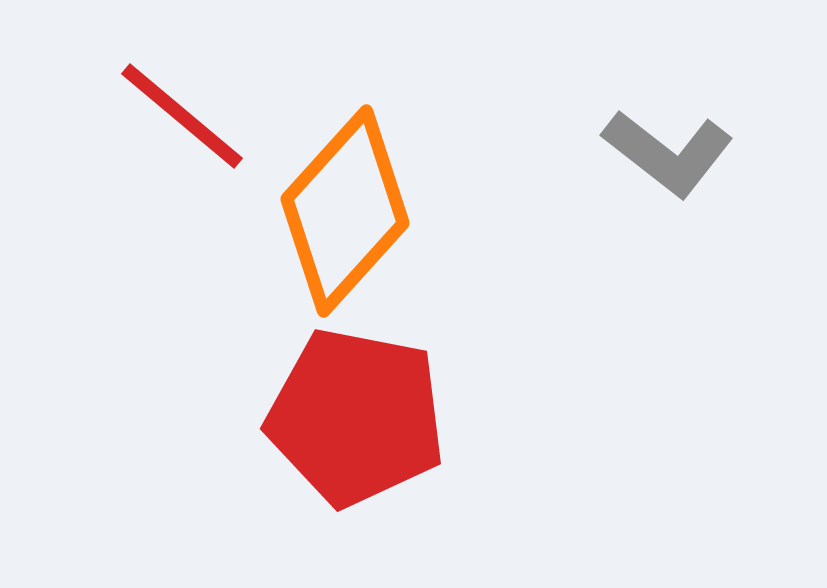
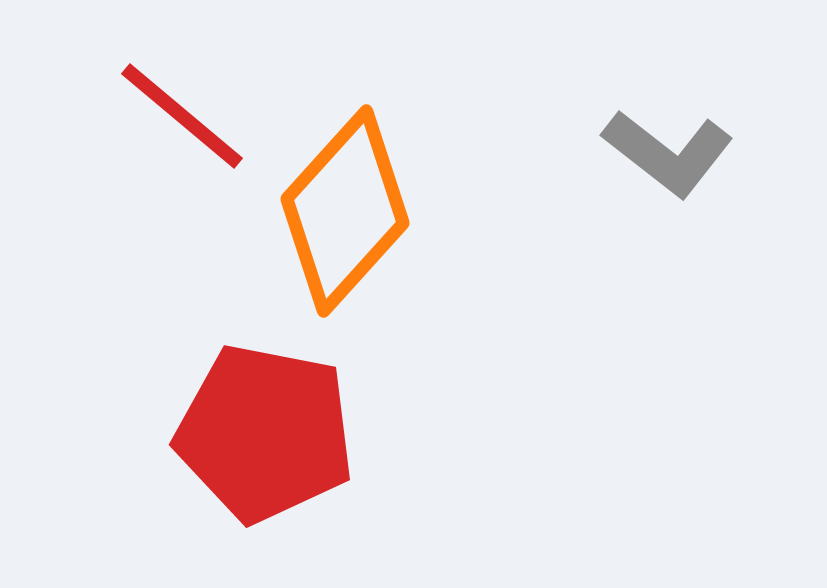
red pentagon: moved 91 px left, 16 px down
